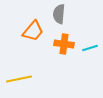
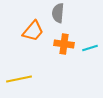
gray semicircle: moved 1 px left, 1 px up
